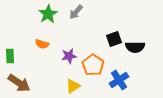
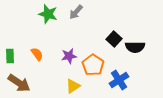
green star: rotated 24 degrees counterclockwise
black square: rotated 28 degrees counterclockwise
orange semicircle: moved 5 px left, 10 px down; rotated 144 degrees counterclockwise
